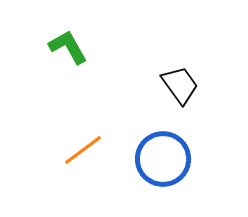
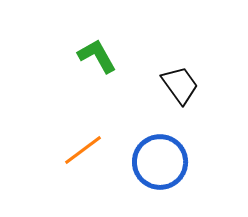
green L-shape: moved 29 px right, 9 px down
blue circle: moved 3 px left, 3 px down
